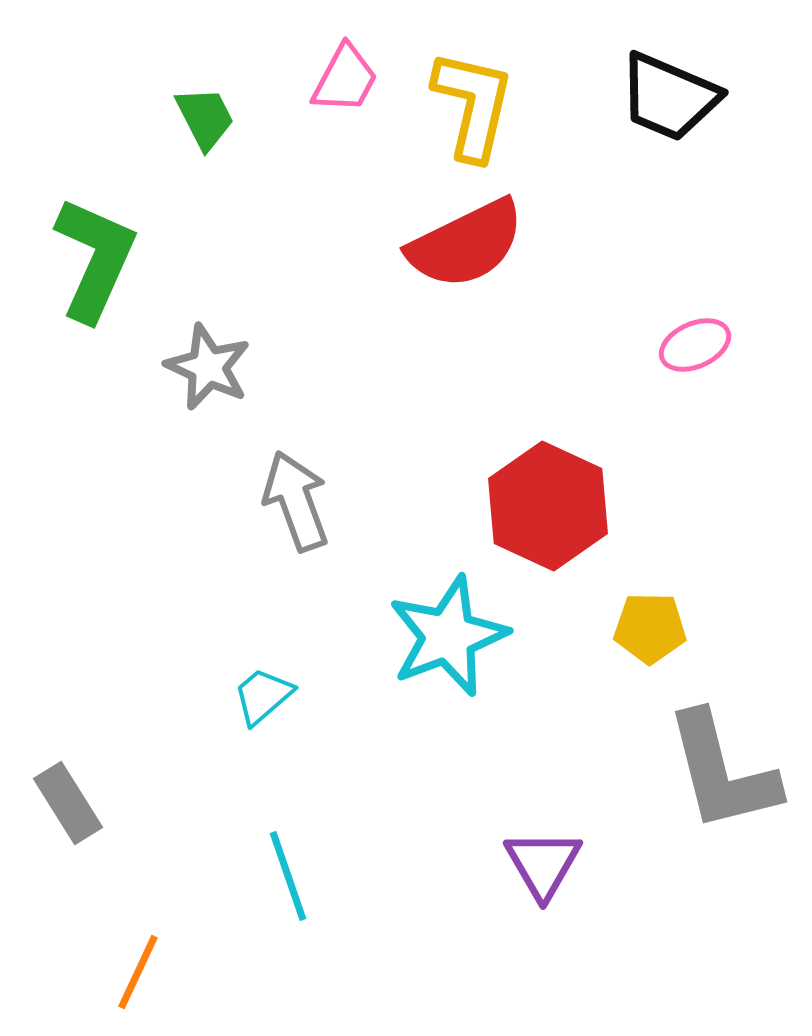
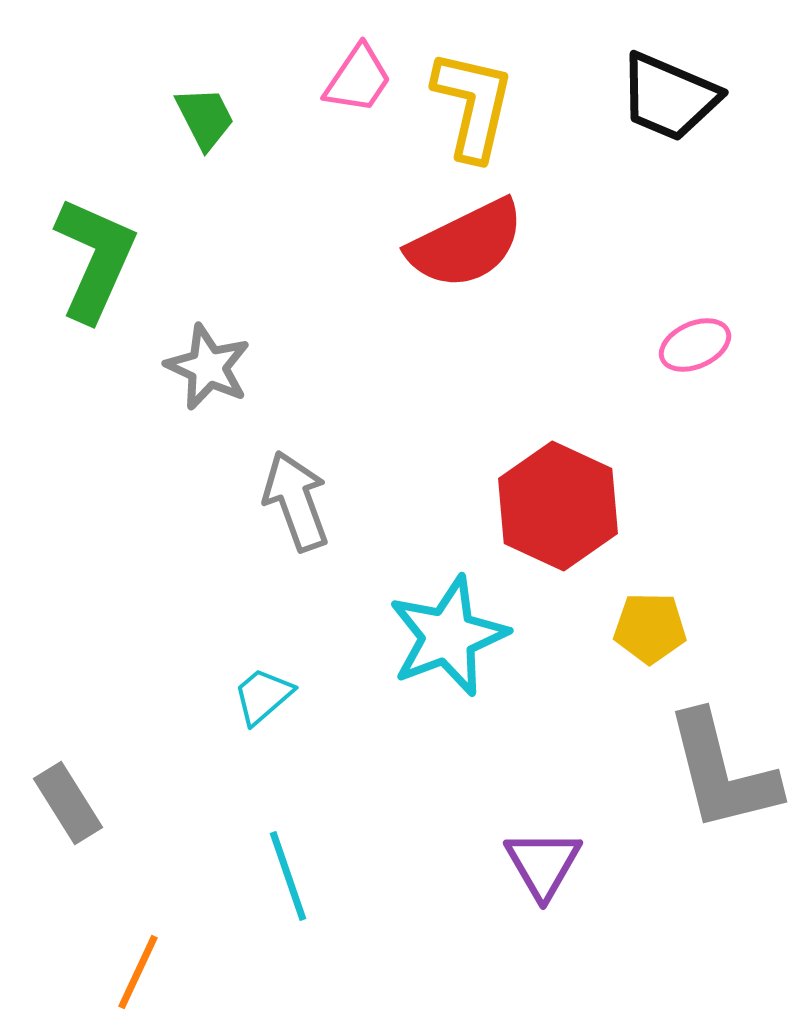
pink trapezoid: moved 13 px right; rotated 6 degrees clockwise
red hexagon: moved 10 px right
